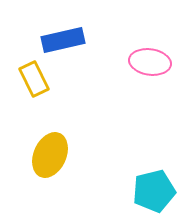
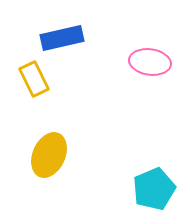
blue rectangle: moved 1 px left, 2 px up
yellow ellipse: moved 1 px left
cyan pentagon: moved 2 px up; rotated 9 degrees counterclockwise
